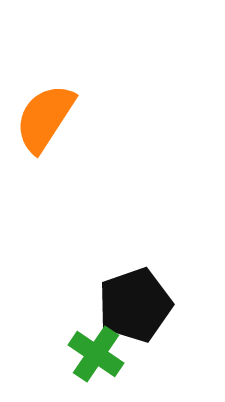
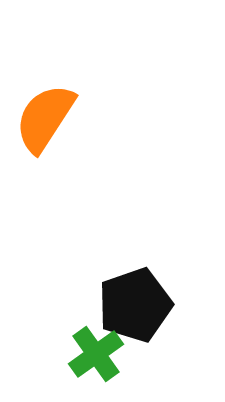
green cross: rotated 20 degrees clockwise
